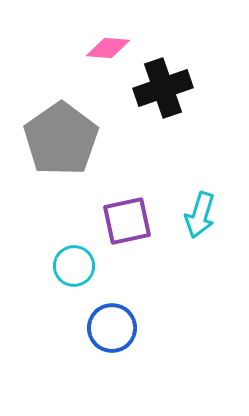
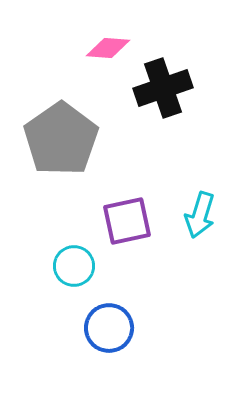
blue circle: moved 3 px left
